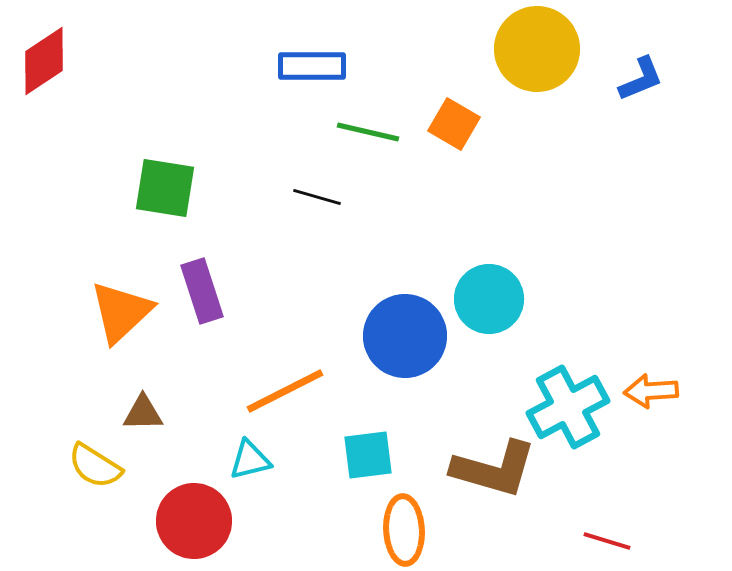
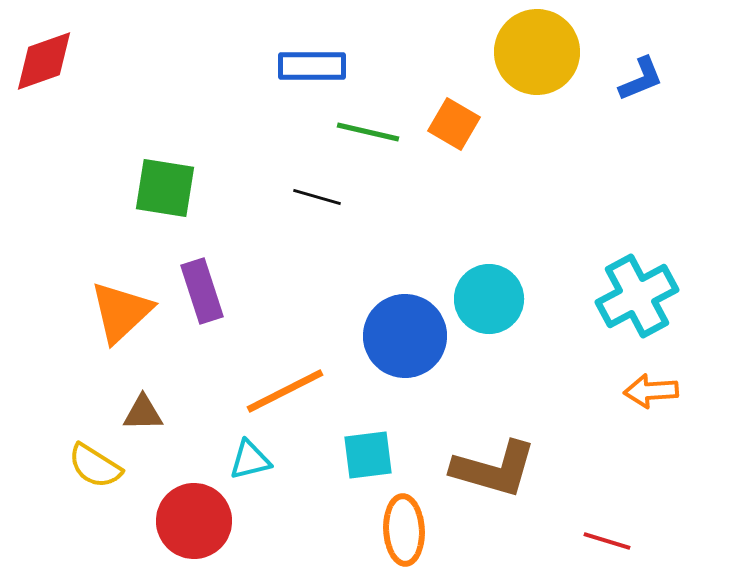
yellow circle: moved 3 px down
red diamond: rotated 14 degrees clockwise
cyan cross: moved 69 px right, 111 px up
